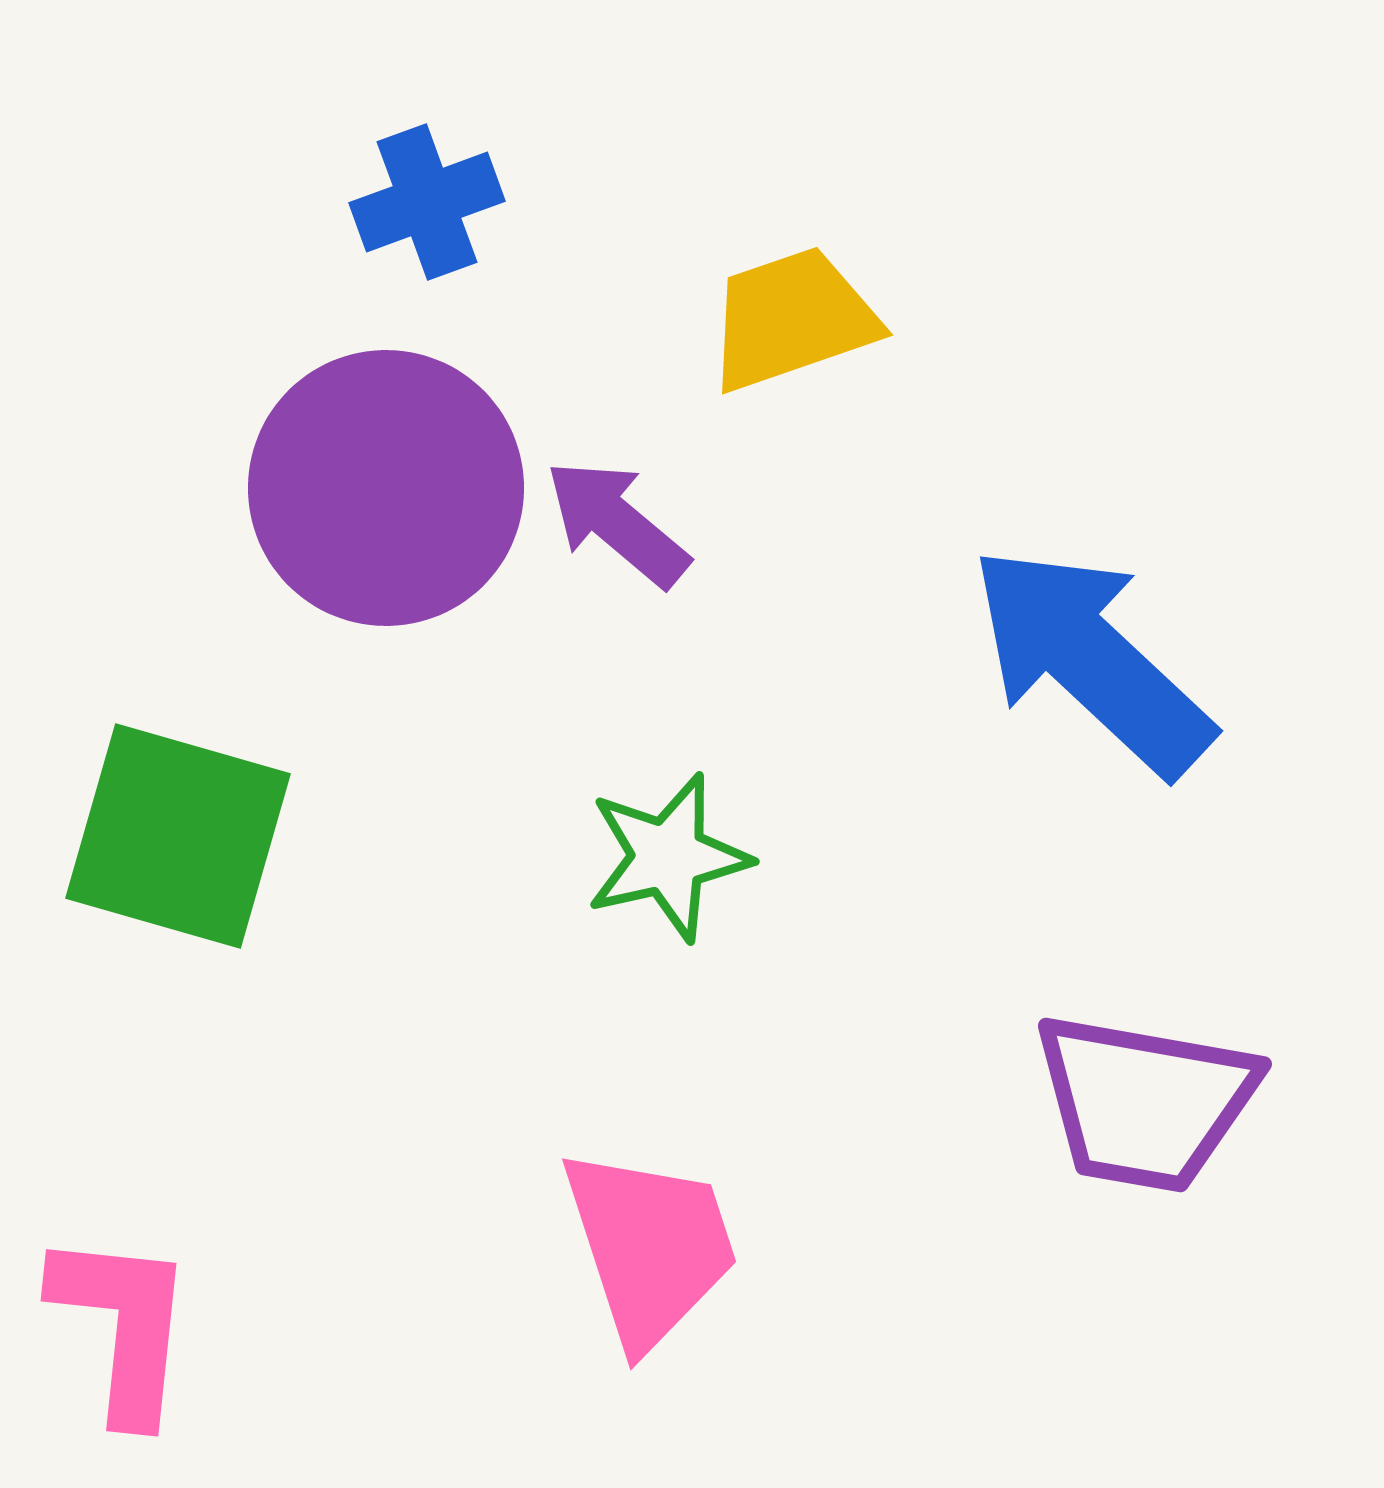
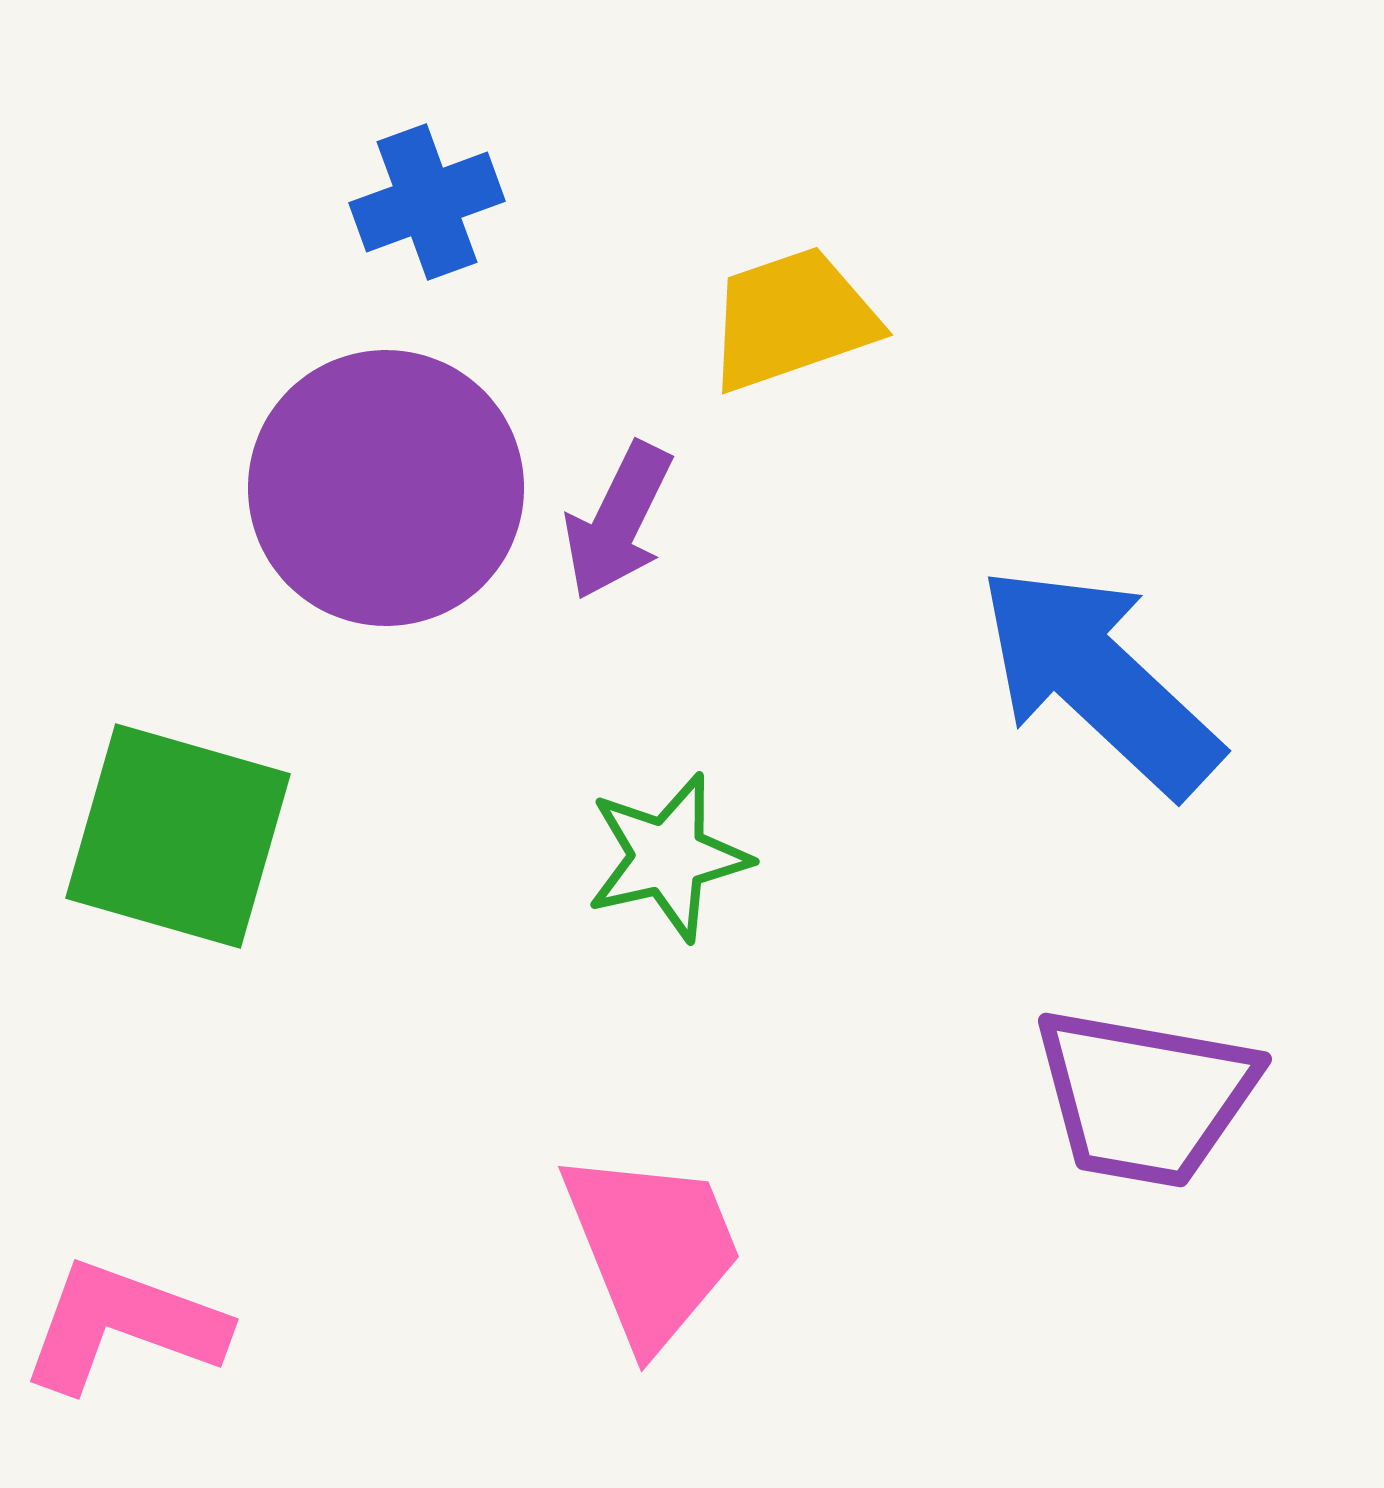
purple arrow: moved 1 px right, 2 px up; rotated 104 degrees counterclockwise
blue arrow: moved 8 px right, 20 px down
purple trapezoid: moved 5 px up
pink trapezoid: moved 2 px right, 1 px down; rotated 4 degrees counterclockwise
pink L-shape: rotated 76 degrees counterclockwise
